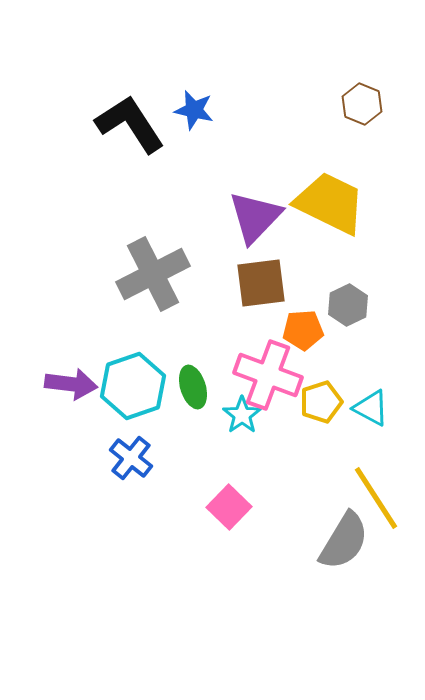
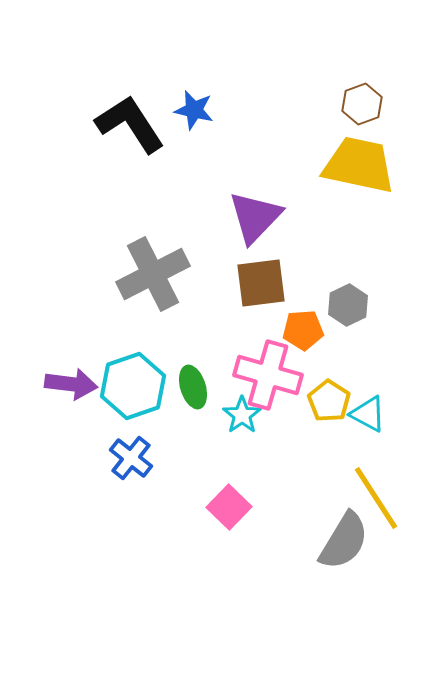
brown hexagon: rotated 18 degrees clockwise
yellow trapezoid: moved 29 px right, 38 px up; rotated 14 degrees counterclockwise
pink cross: rotated 4 degrees counterclockwise
yellow pentagon: moved 8 px right, 1 px up; rotated 21 degrees counterclockwise
cyan triangle: moved 3 px left, 6 px down
